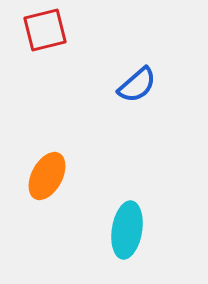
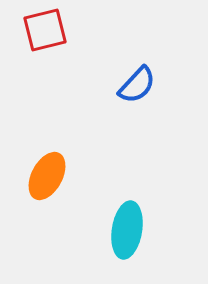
blue semicircle: rotated 6 degrees counterclockwise
